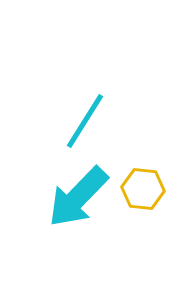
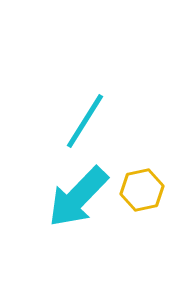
yellow hexagon: moved 1 px left, 1 px down; rotated 18 degrees counterclockwise
